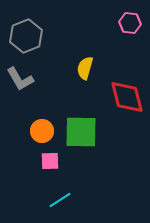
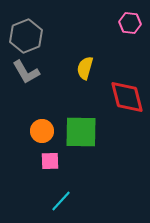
gray L-shape: moved 6 px right, 7 px up
cyan line: moved 1 px right, 1 px down; rotated 15 degrees counterclockwise
